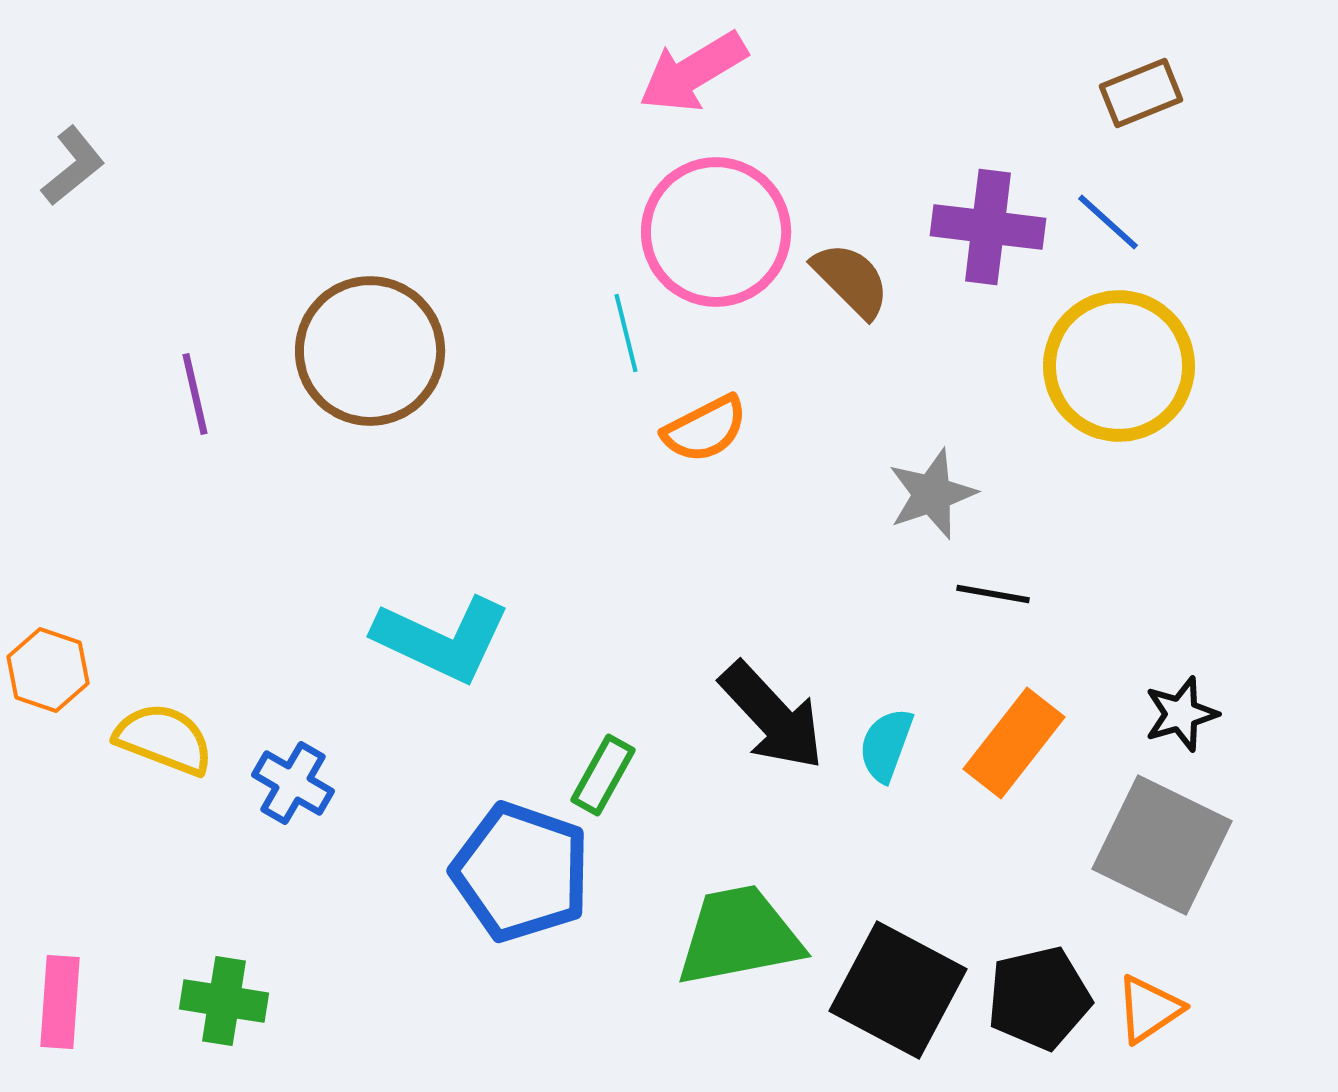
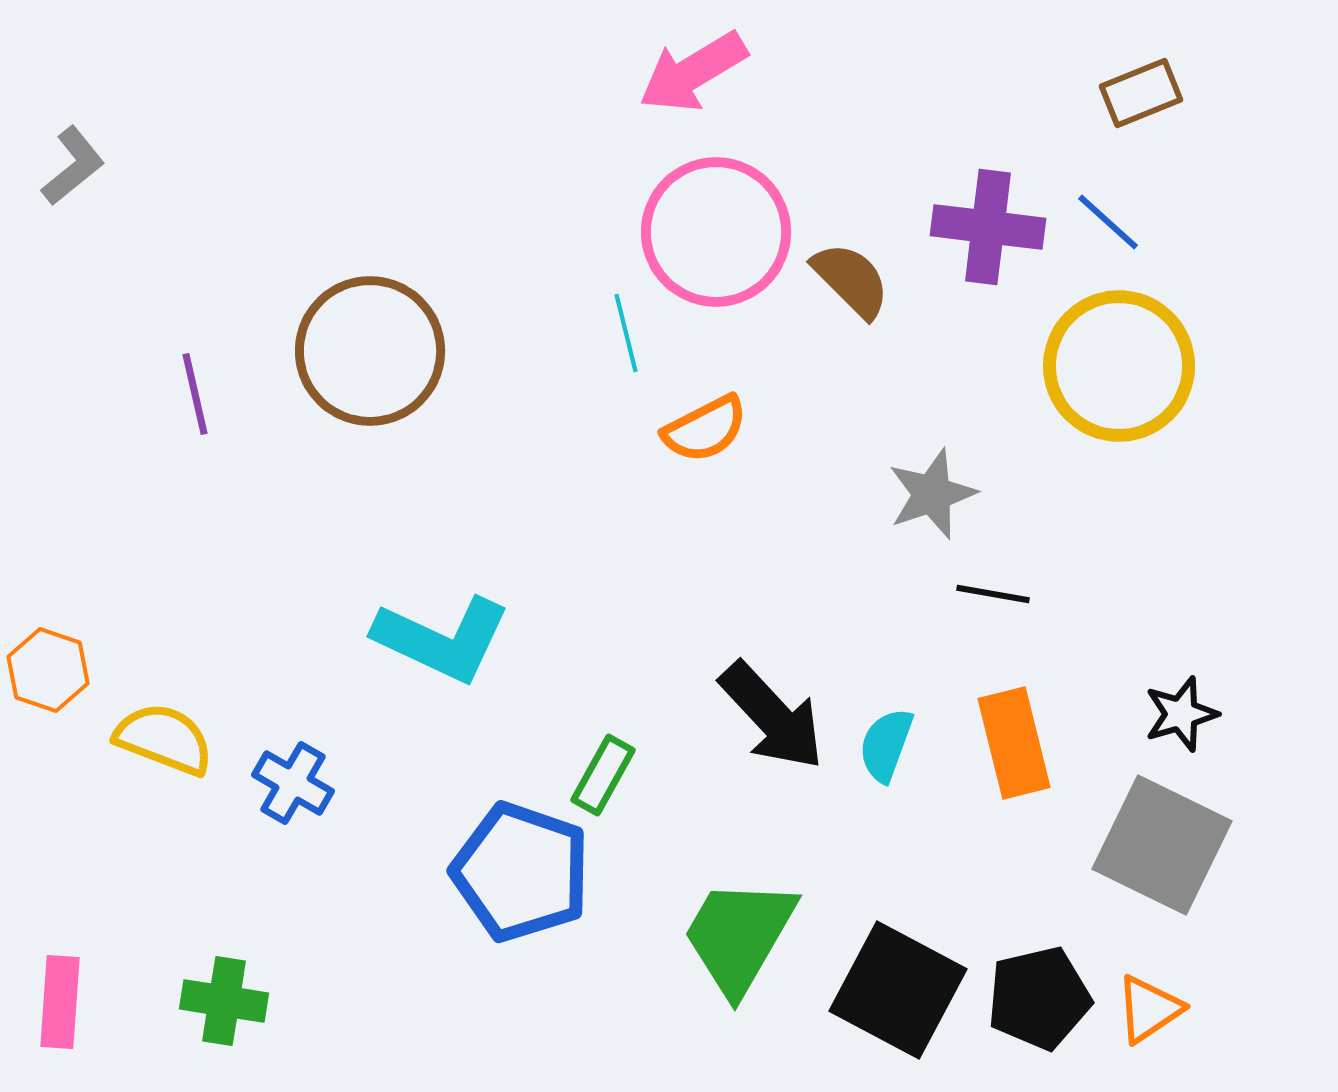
orange rectangle: rotated 52 degrees counterclockwise
green trapezoid: rotated 49 degrees counterclockwise
